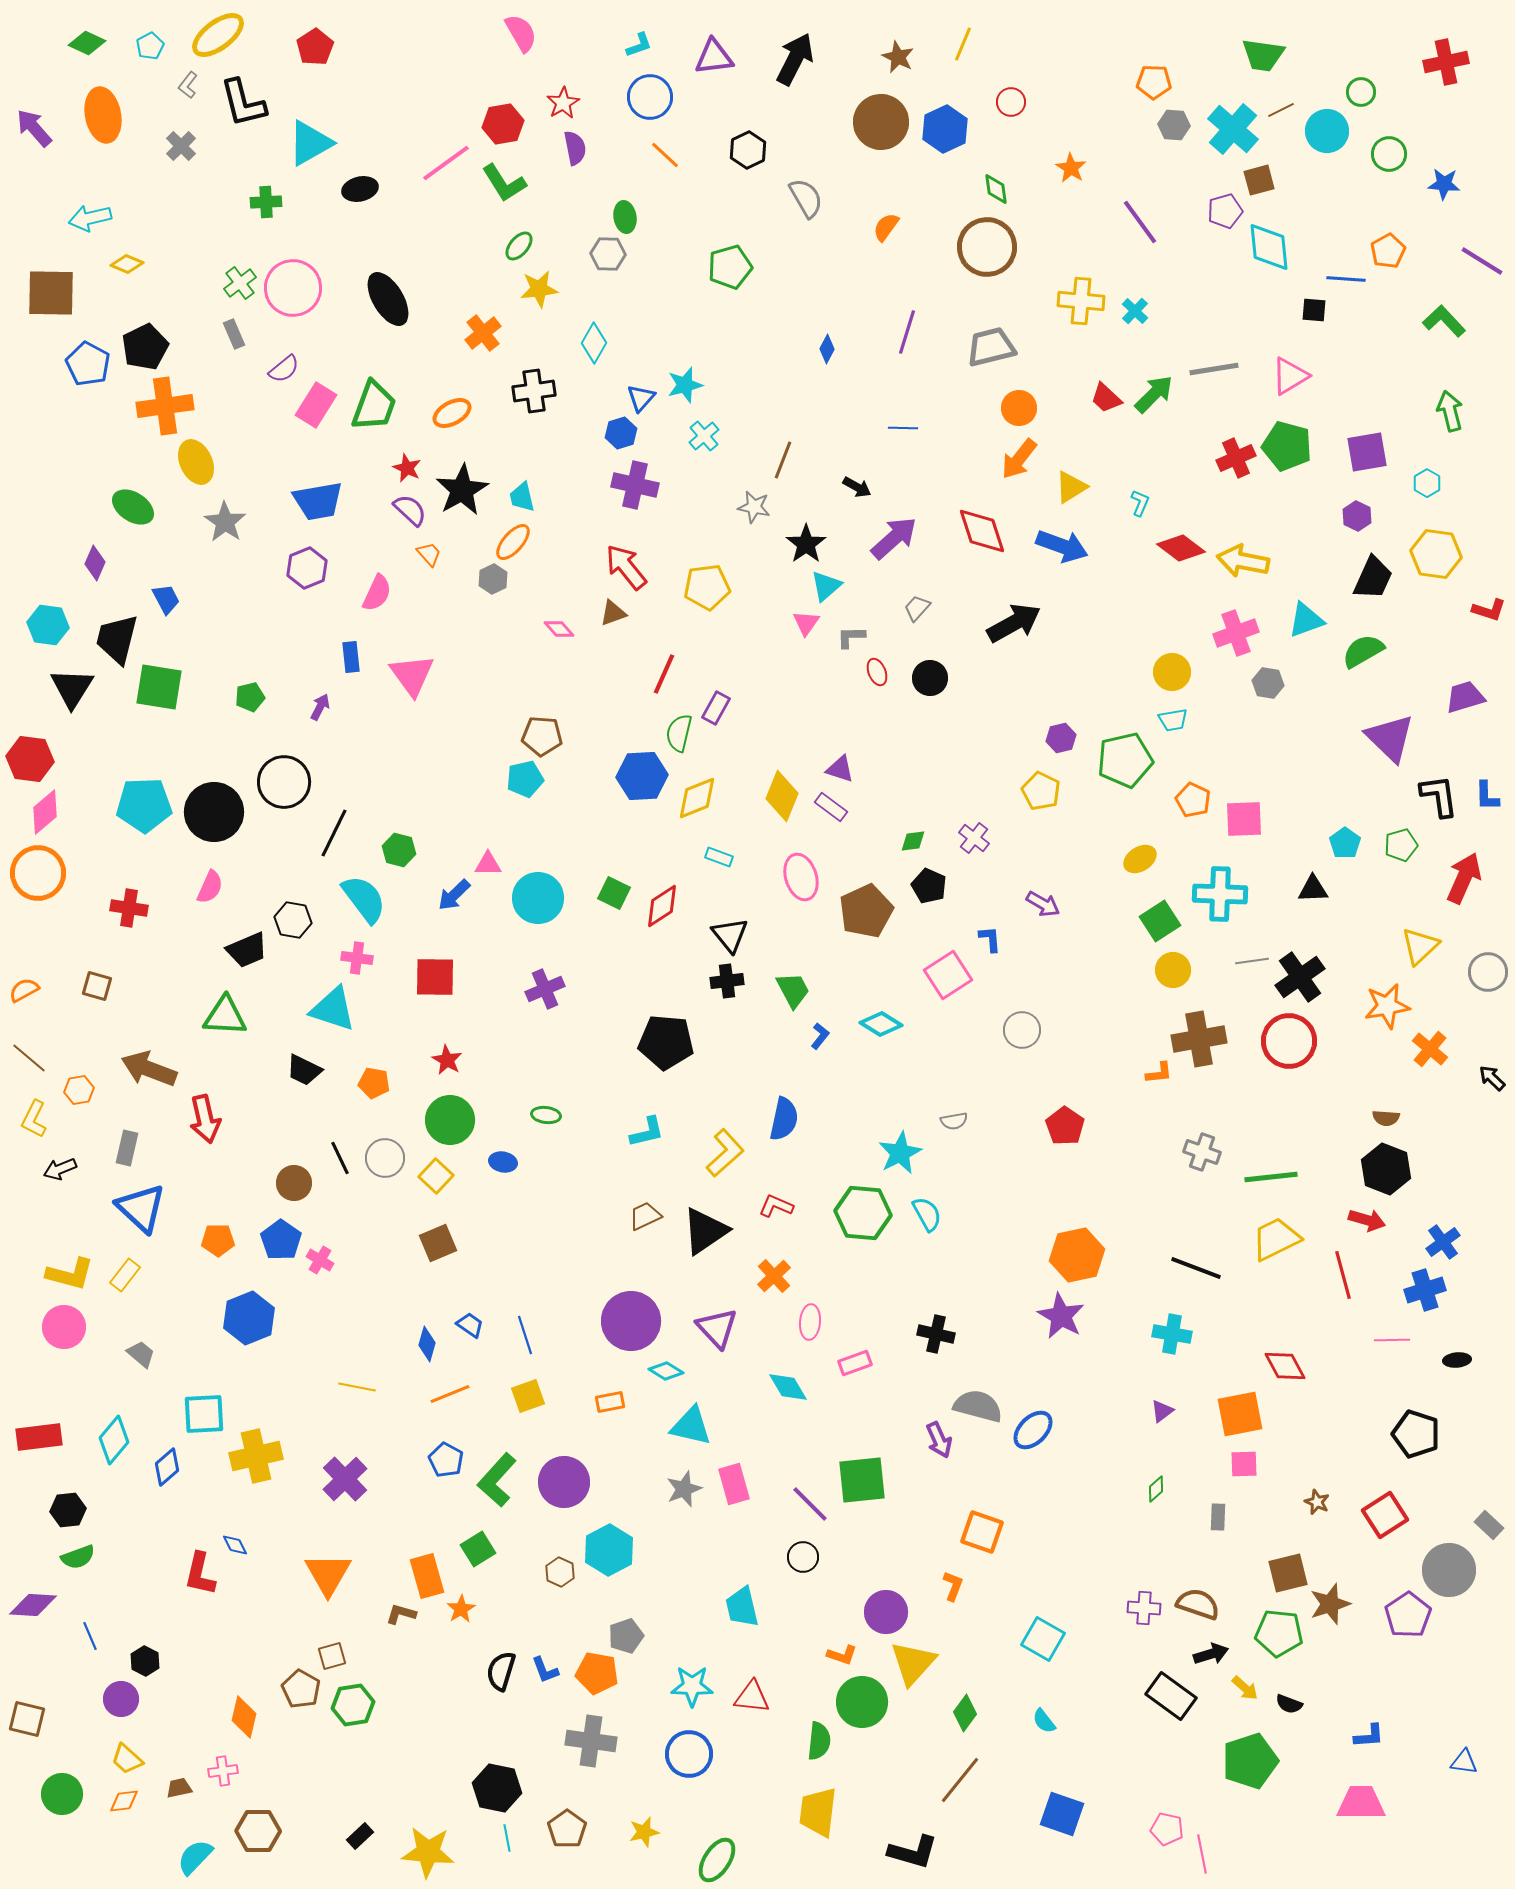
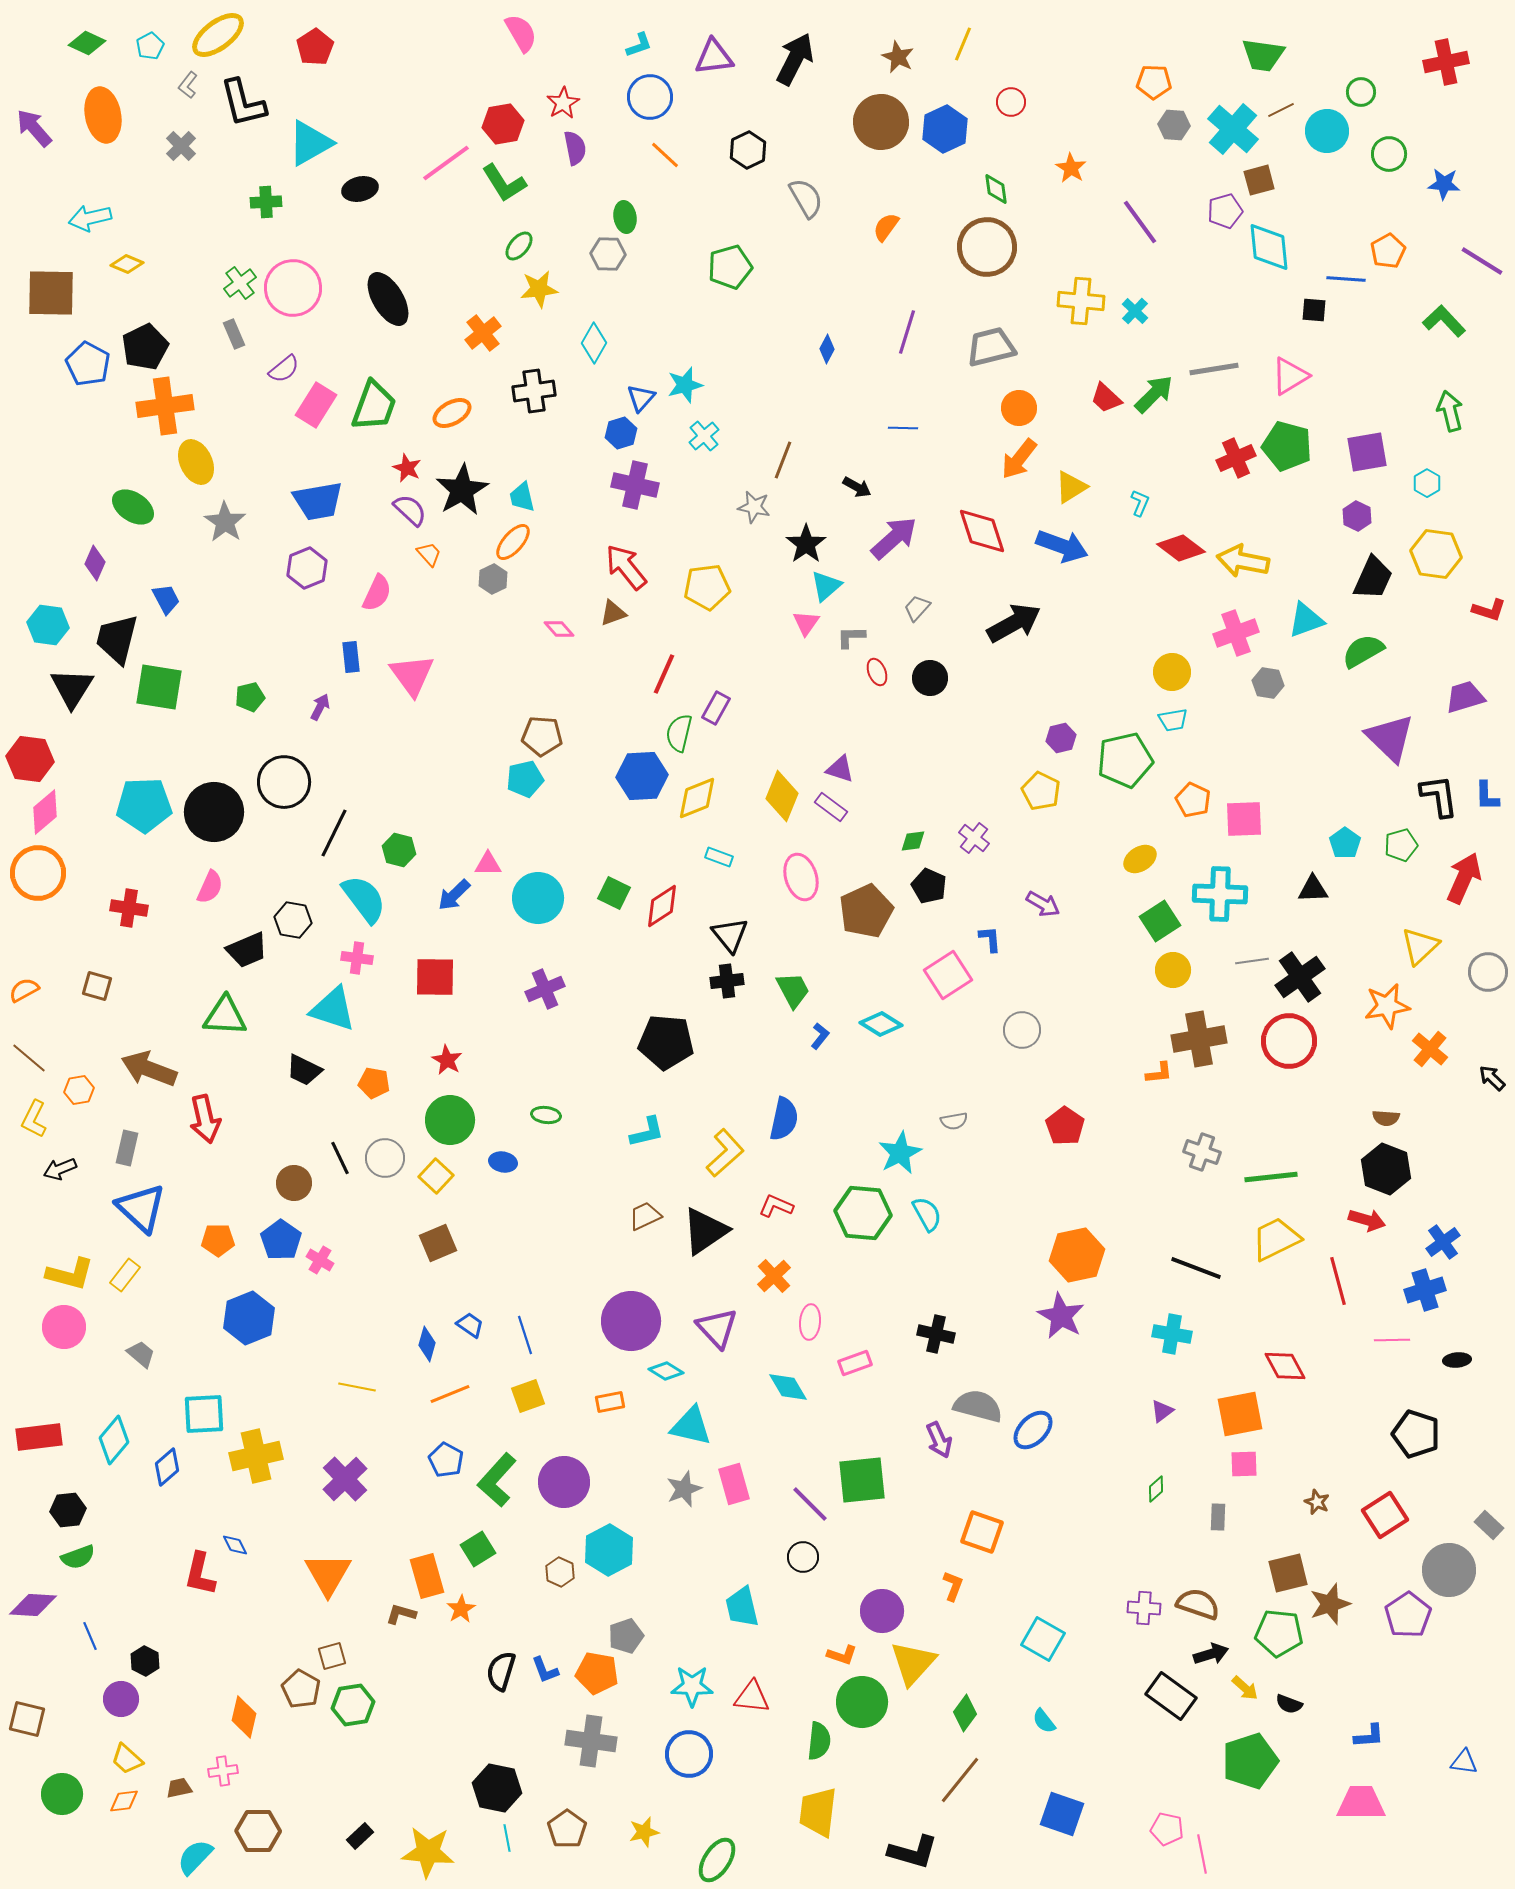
red line at (1343, 1275): moved 5 px left, 6 px down
purple circle at (886, 1612): moved 4 px left, 1 px up
